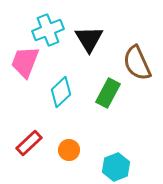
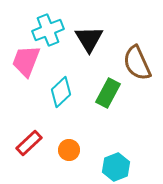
pink trapezoid: moved 1 px right, 1 px up
